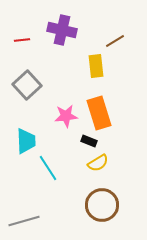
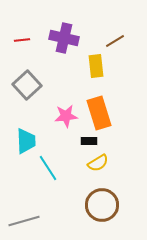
purple cross: moved 2 px right, 8 px down
black rectangle: rotated 21 degrees counterclockwise
